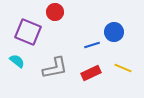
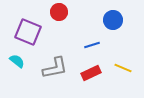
red circle: moved 4 px right
blue circle: moved 1 px left, 12 px up
